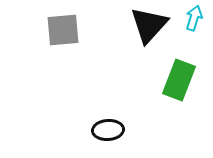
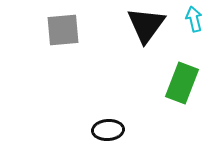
cyan arrow: moved 1 px down; rotated 30 degrees counterclockwise
black triangle: moved 3 px left; rotated 6 degrees counterclockwise
green rectangle: moved 3 px right, 3 px down
